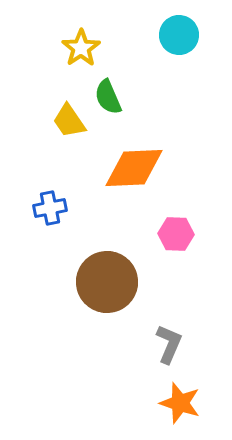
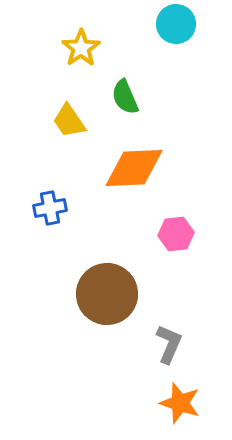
cyan circle: moved 3 px left, 11 px up
green semicircle: moved 17 px right
pink hexagon: rotated 8 degrees counterclockwise
brown circle: moved 12 px down
